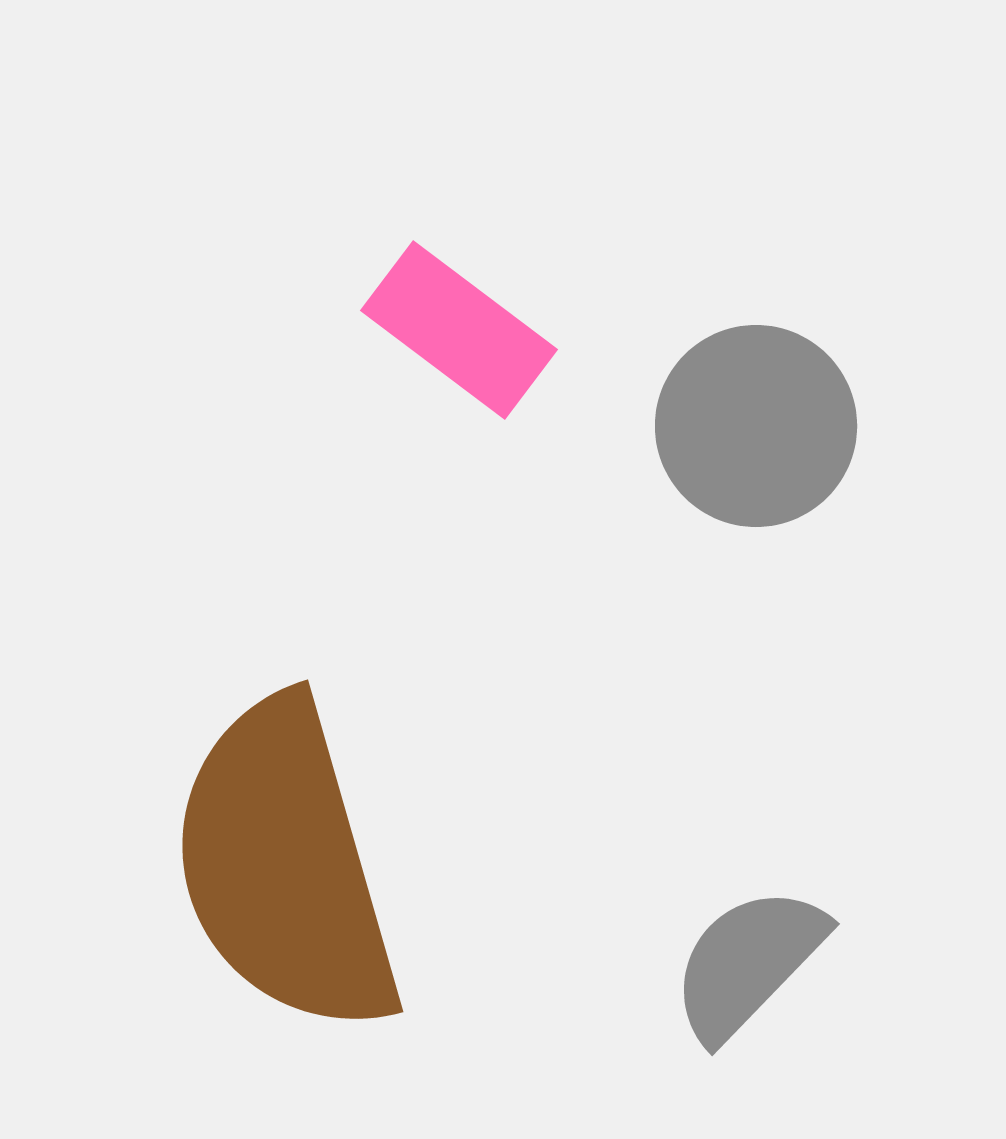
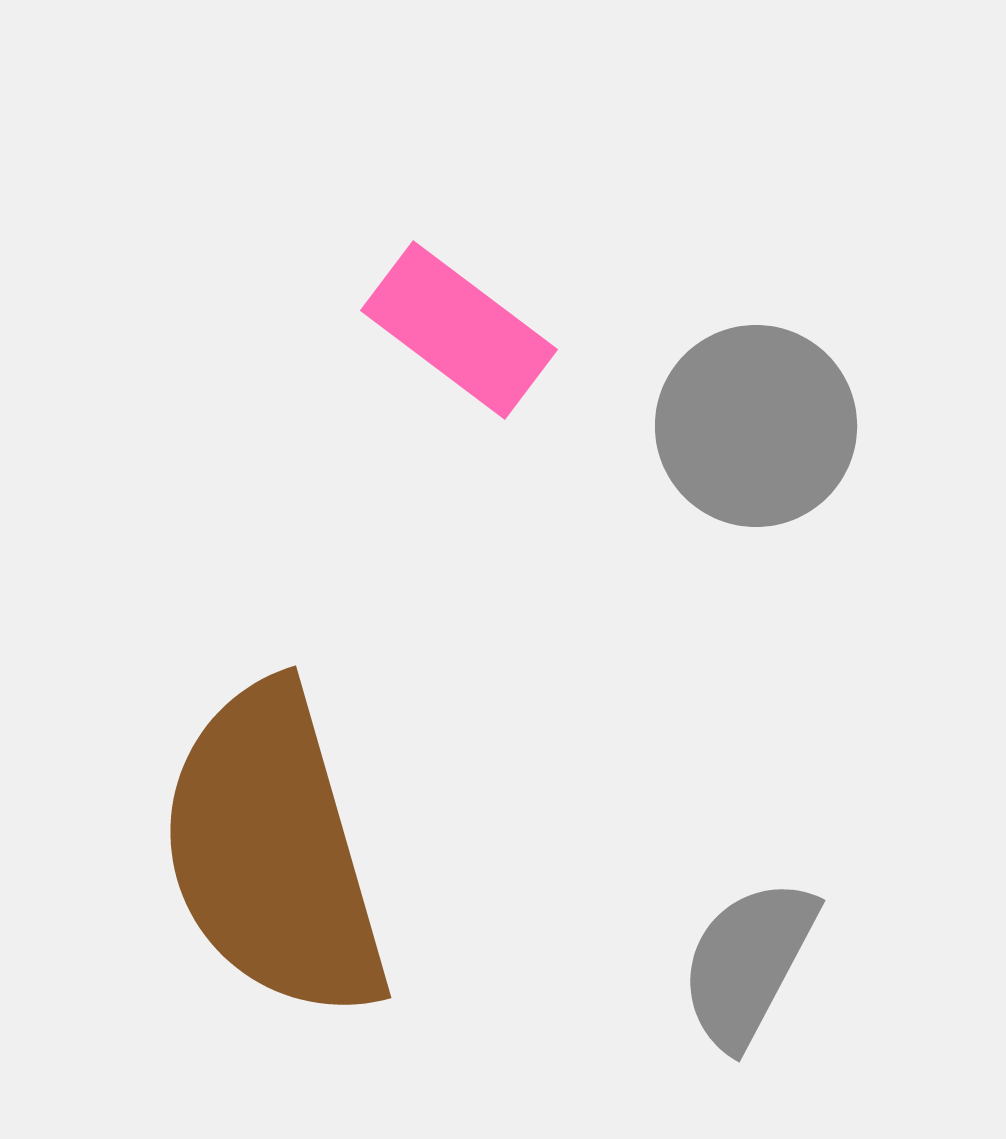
brown semicircle: moved 12 px left, 14 px up
gray semicircle: rotated 16 degrees counterclockwise
